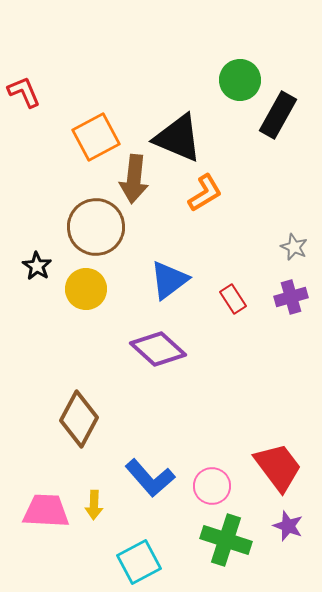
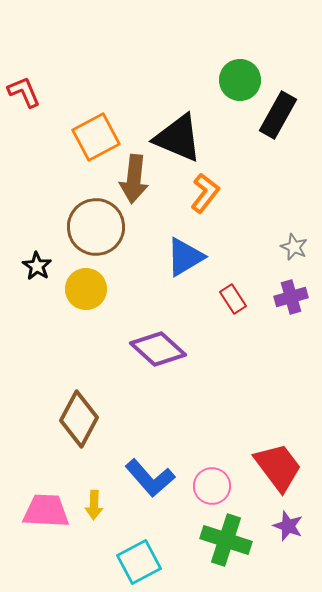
orange L-shape: rotated 21 degrees counterclockwise
blue triangle: moved 16 px right, 23 px up; rotated 6 degrees clockwise
